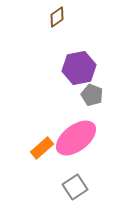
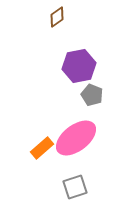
purple hexagon: moved 2 px up
gray square: rotated 15 degrees clockwise
